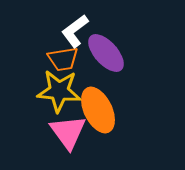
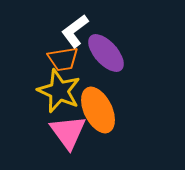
yellow star: rotated 18 degrees clockwise
